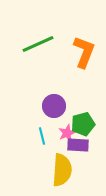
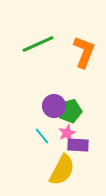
green pentagon: moved 13 px left, 13 px up
cyan line: rotated 24 degrees counterclockwise
yellow semicircle: rotated 24 degrees clockwise
